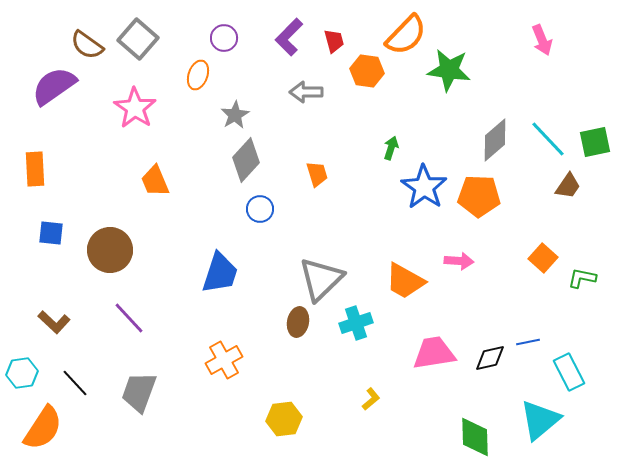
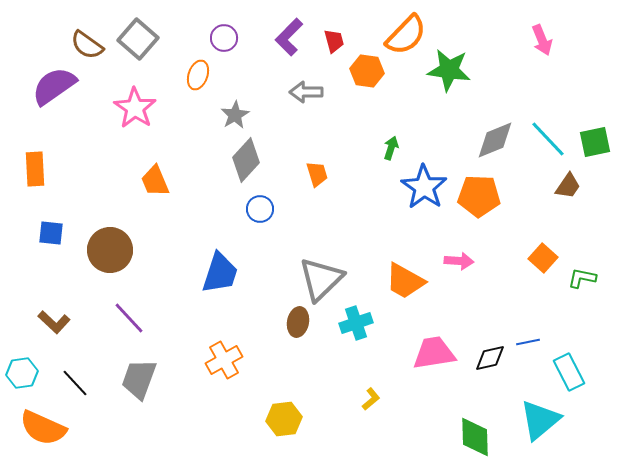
gray diamond at (495, 140): rotated 18 degrees clockwise
gray trapezoid at (139, 392): moved 13 px up
orange semicircle at (43, 428): rotated 81 degrees clockwise
